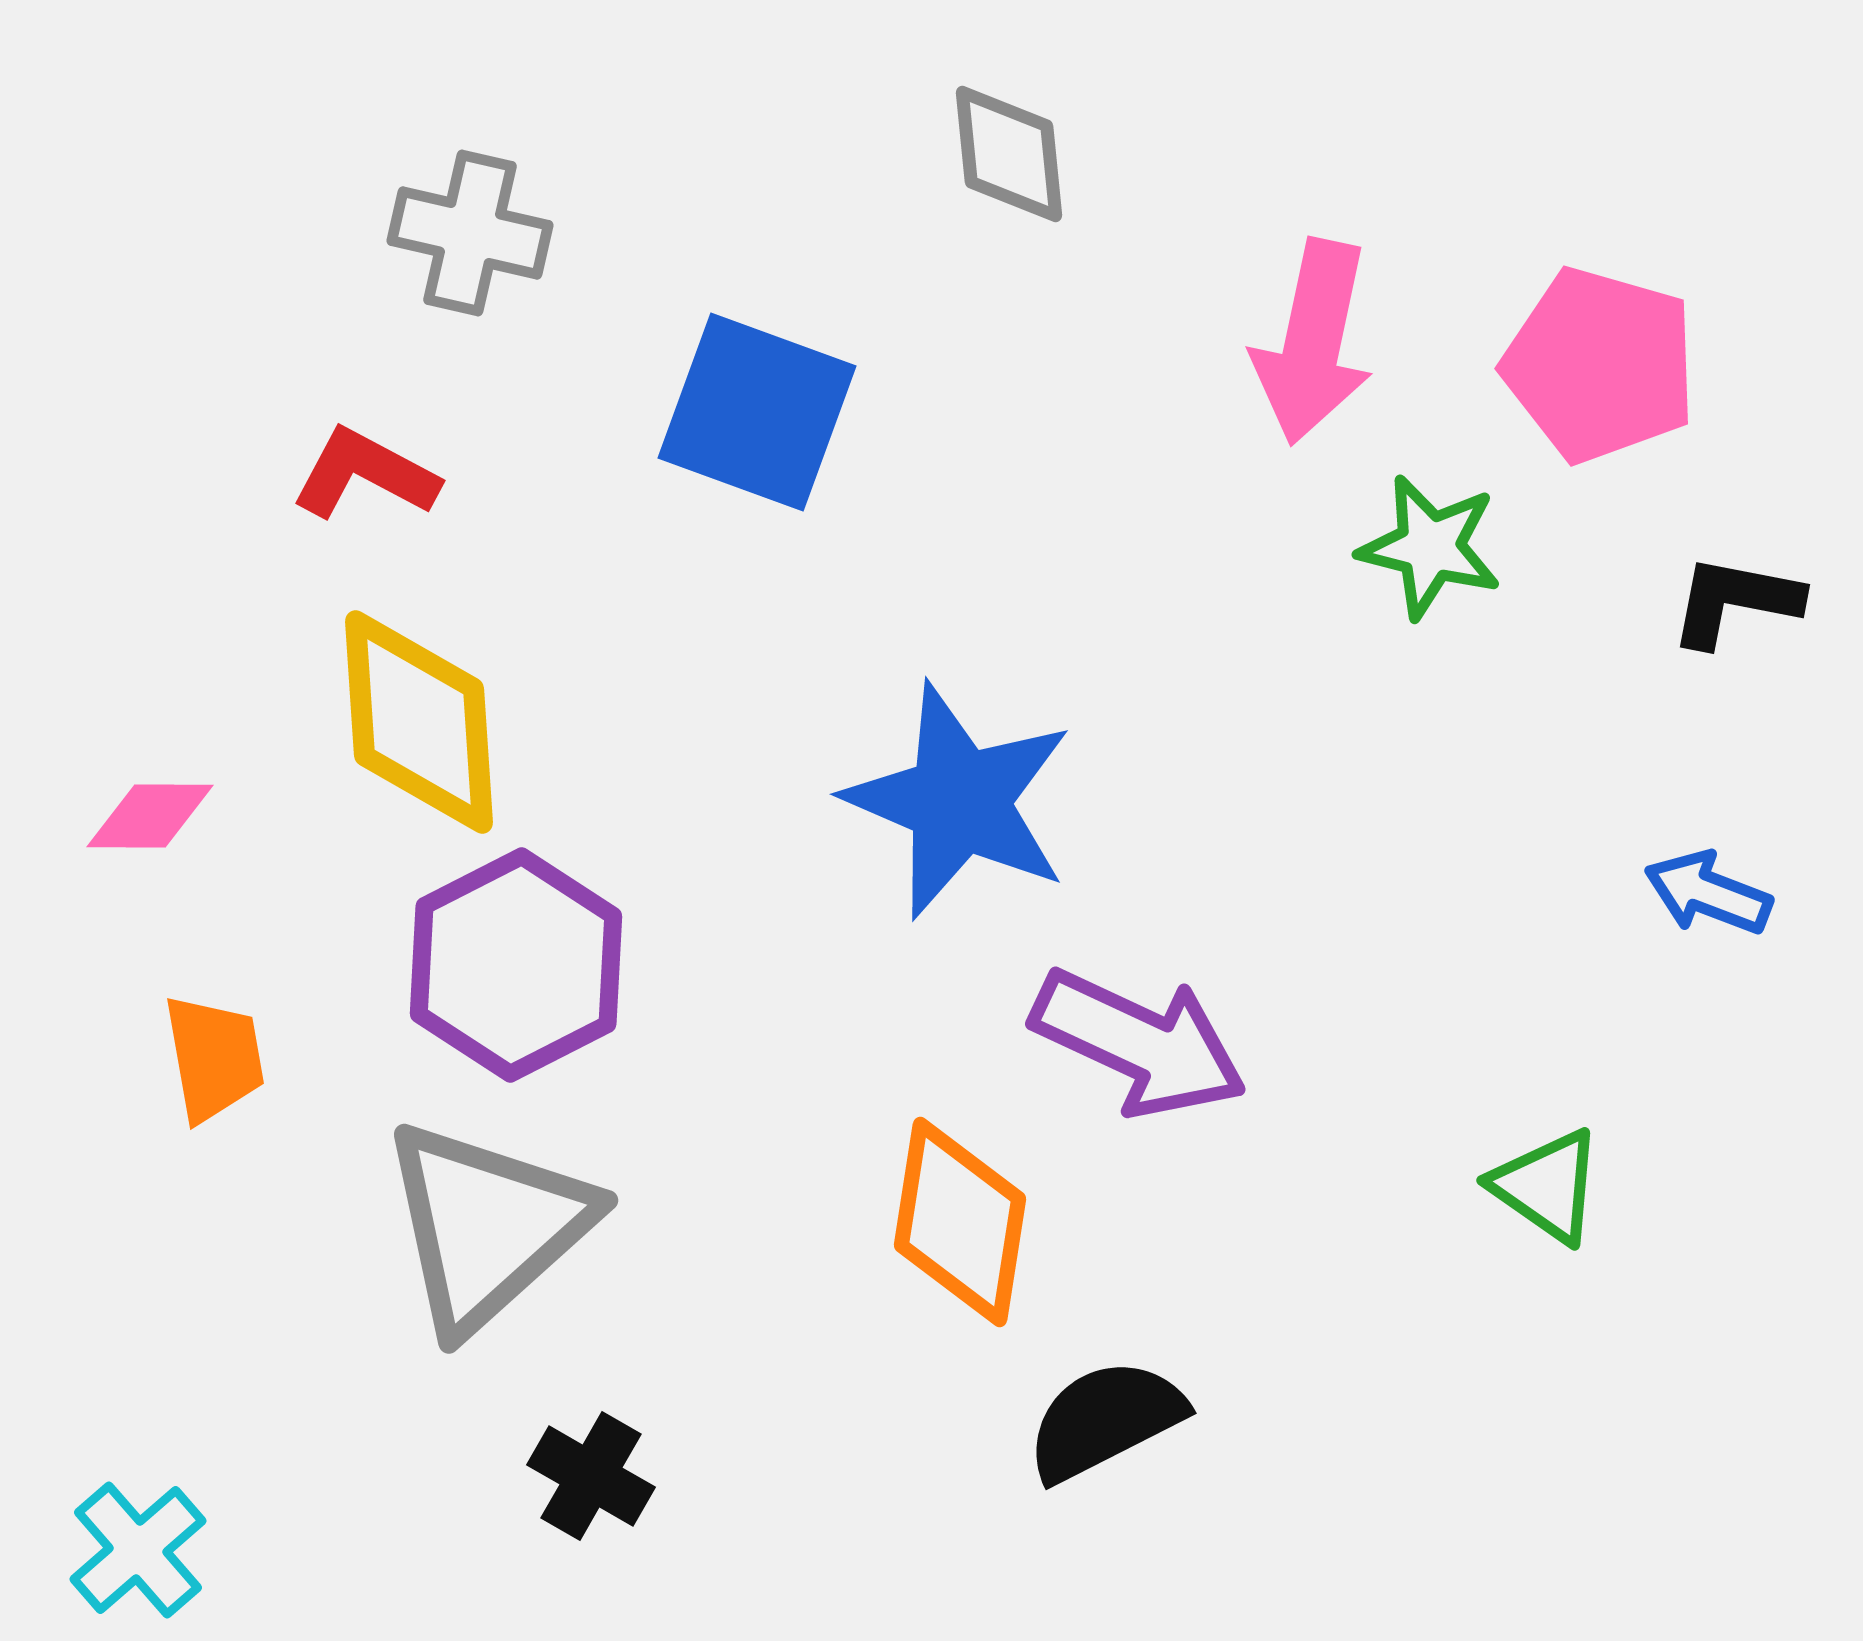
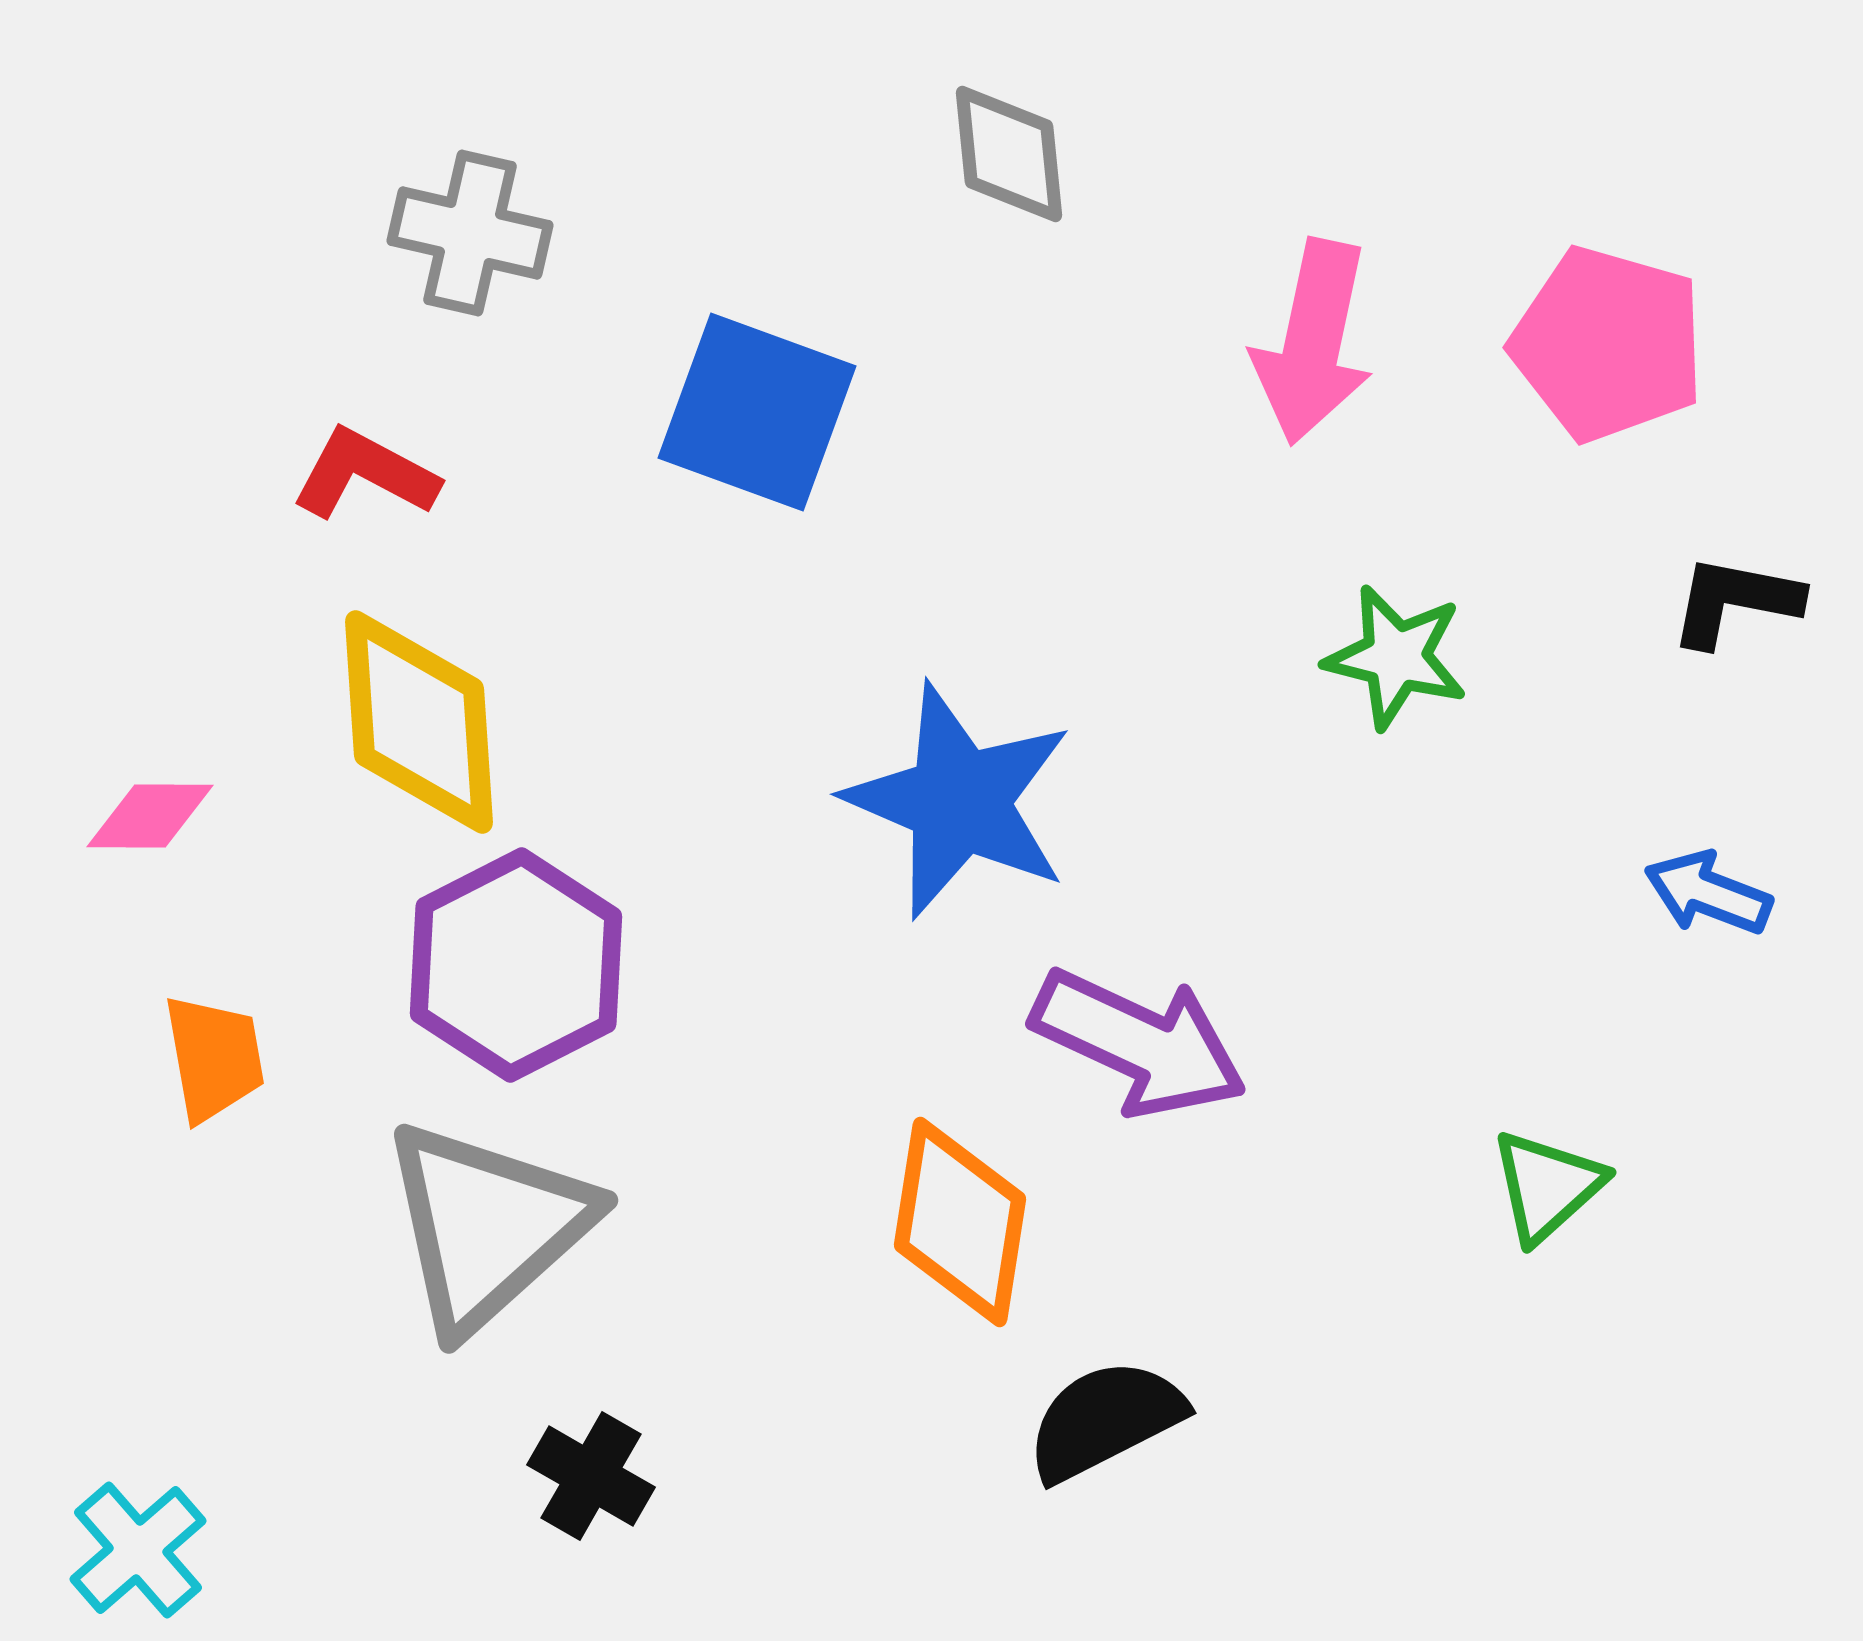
pink pentagon: moved 8 px right, 21 px up
green star: moved 34 px left, 110 px down
green triangle: rotated 43 degrees clockwise
